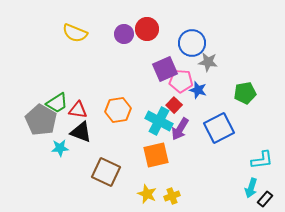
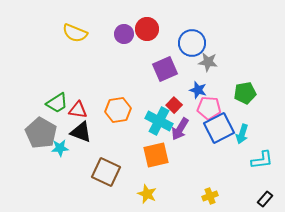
pink pentagon: moved 28 px right, 27 px down
gray pentagon: moved 13 px down
cyan arrow: moved 9 px left, 54 px up
yellow cross: moved 38 px right
